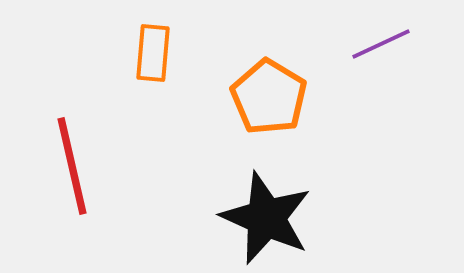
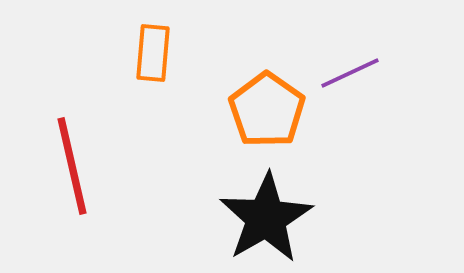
purple line: moved 31 px left, 29 px down
orange pentagon: moved 2 px left, 13 px down; rotated 4 degrees clockwise
black star: rotated 18 degrees clockwise
